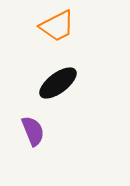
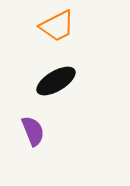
black ellipse: moved 2 px left, 2 px up; rotated 6 degrees clockwise
